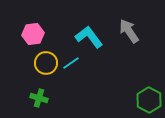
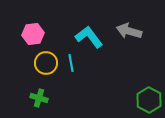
gray arrow: rotated 40 degrees counterclockwise
cyan line: rotated 66 degrees counterclockwise
